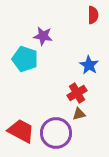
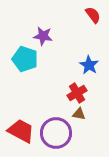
red semicircle: rotated 36 degrees counterclockwise
brown triangle: rotated 24 degrees clockwise
